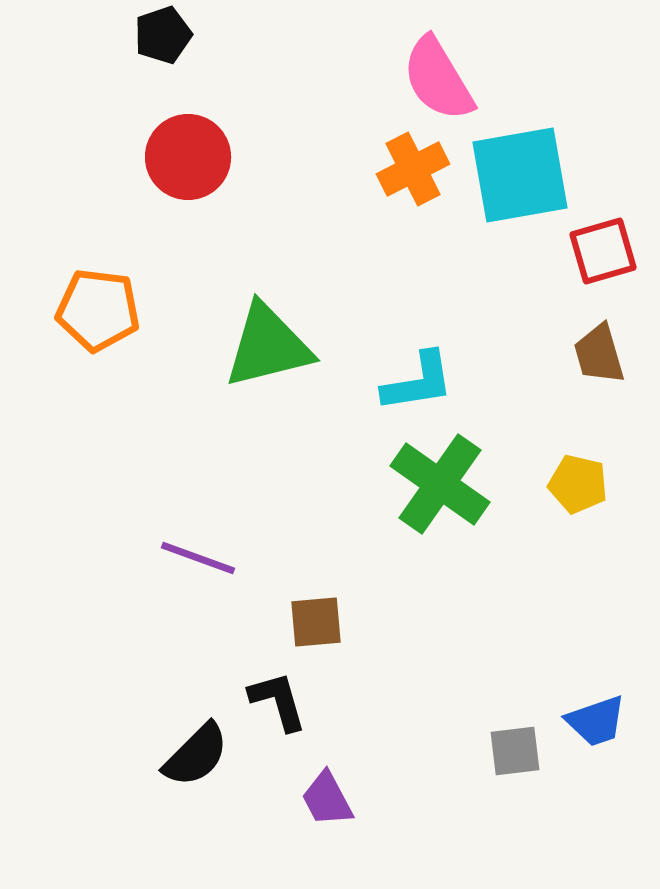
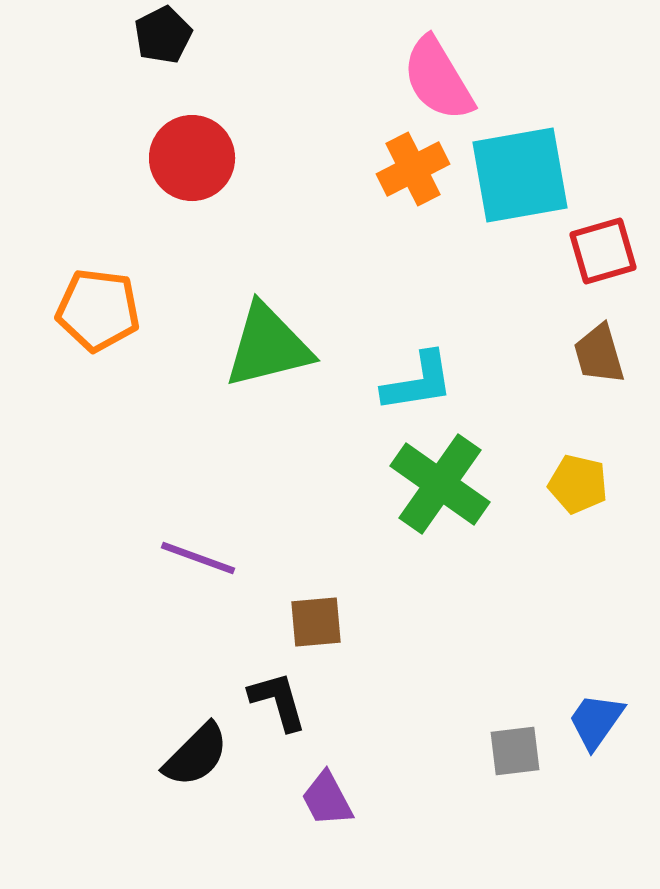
black pentagon: rotated 8 degrees counterclockwise
red circle: moved 4 px right, 1 px down
blue trapezoid: rotated 144 degrees clockwise
